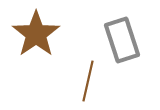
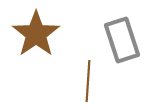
brown line: rotated 9 degrees counterclockwise
